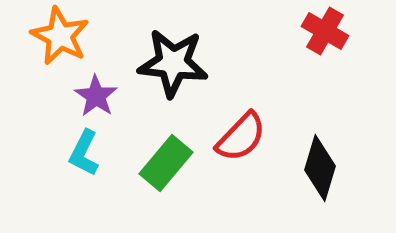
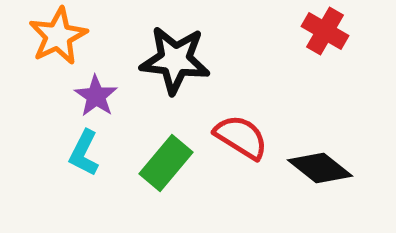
orange star: moved 2 px left; rotated 18 degrees clockwise
black star: moved 2 px right, 3 px up
red semicircle: rotated 102 degrees counterclockwise
black diamond: rotated 68 degrees counterclockwise
